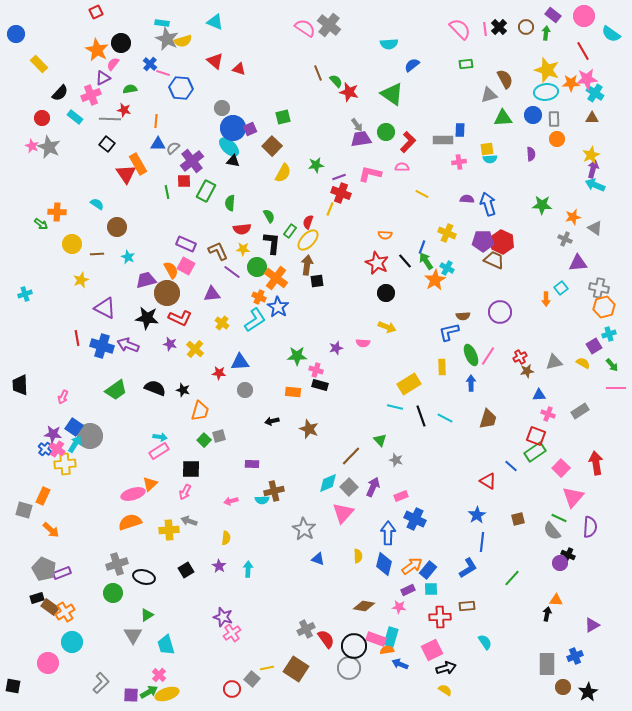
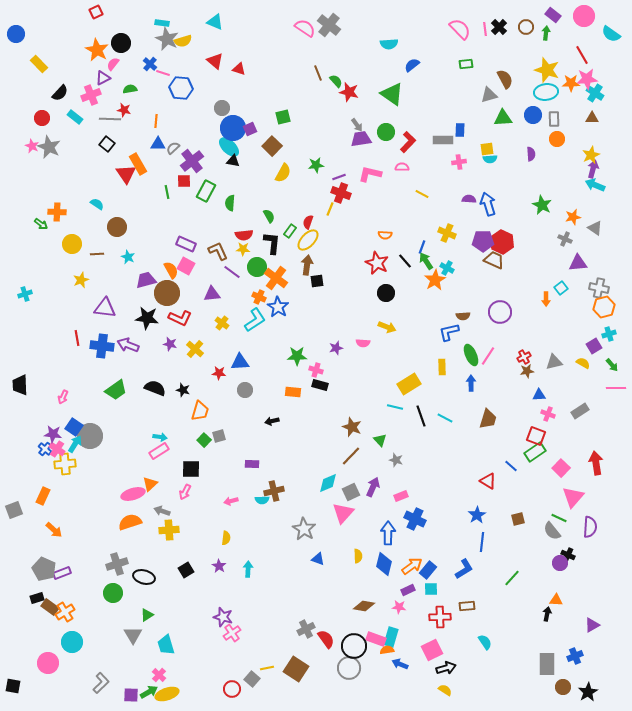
red line at (583, 51): moved 1 px left, 4 px down
purple semicircle at (467, 199): moved 2 px right
green star at (542, 205): rotated 24 degrees clockwise
red semicircle at (242, 229): moved 2 px right, 6 px down
purple triangle at (105, 308): rotated 20 degrees counterclockwise
blue cross at (102, 346): rotated 10 degrees counterclockwise
red cross at (520, 357): moved 4 px right
brown star at (309, 429): moved 43 px right, 2 px up
gray square at (349, 487): moved 2 px right, 5 px down; rotated 18 degrees clockwise
gray square at (24, 510): moved 10 px left; rotated 36 degrees counterclockwise
gray arrow at (189, 521): moved 27 px left, 10 px up
orange arrow at (51, 530): moved 3 px right
blue L-shape at (468, 568): moved 4 px left, 1 px down
